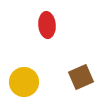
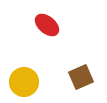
red ellipse: rotated 45 degrees counterclockwise
